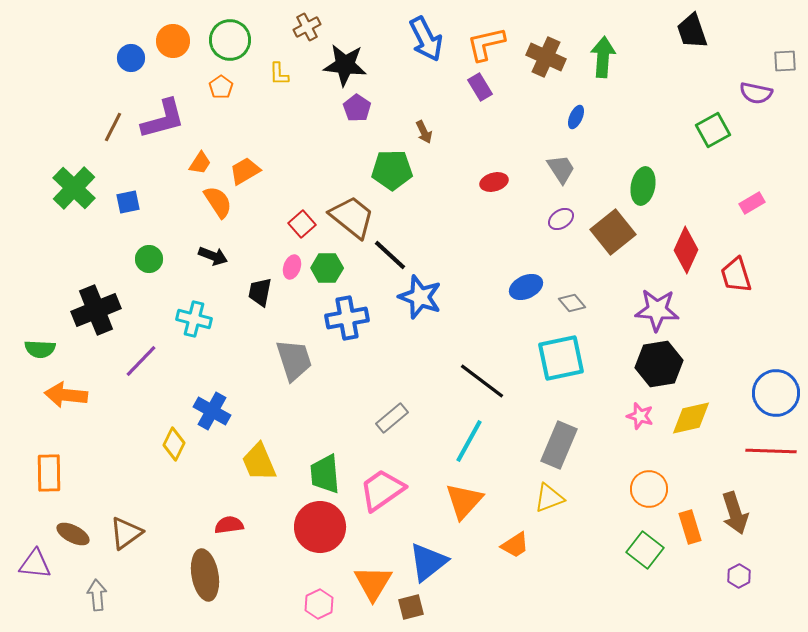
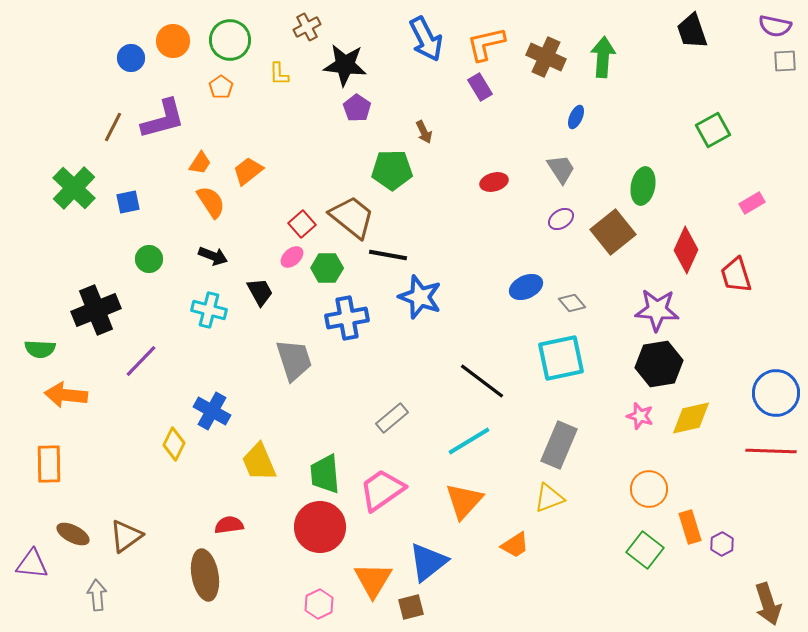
purple semicircle at (756, 93): moved 19 px right, 67 px up
orange trapezoid at (245, 171): moved 3 px right; rotated 8 degrees counterclockwise
orange semicircle at (218, 202): moved 7 px left
black line at (390, 255): moved 2 px left; rotated 33 degrees counterclockwise
pink ellipse at (292, 267): moved 10 px up; rotated 30 degrees clockwise
black trapezoid at (260, 292): rotated 140 degrees clockwise
cyan cross at (194, 319): moved 15 px right, 9 px up
cyan line at (469, 441): rotated 30 degrees clockwise
orange rectangle at (49, 473): moved 9 px up
brown arrow at (735, 513): moved 33 px right, 91 px down
brown triangle at (126, 533): moved 3 px down
purple triangle at (35, 564): moved 3 px left
purple hexagon at (739, 576): moved 17 px left, 32 px up
orange triangle at (373, 583): moved 3 px up
